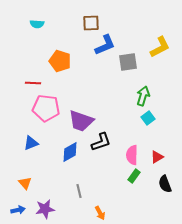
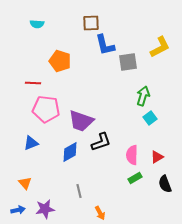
blue L-shape: rotated 100 degrees clockwise
pink pentagon: moved 1 px down
cyan square: moved 2 px right
green rectangle: moved 1 px right, 2 px down; rotated 24 degrees clockwise
